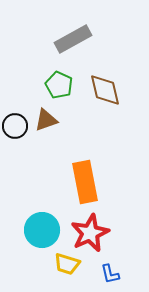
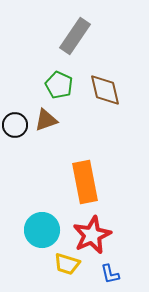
gray rectangle: moved 2 px right, 3 px up; rotated 27 degrees counterclockwise
black circle: moved 1 px up
red star: moved 2 px right, 2 px down
